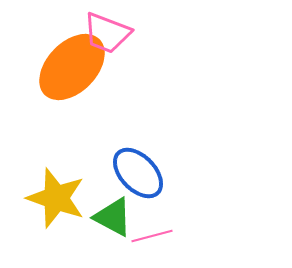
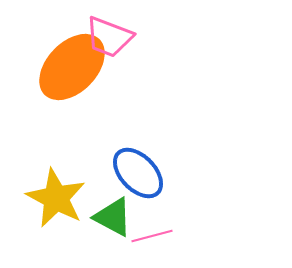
pink trapezoid: moved 2 px right, 4 px down
yellow star: rotated 8 degrees clockwise
